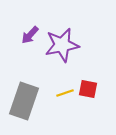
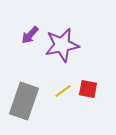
yellow line: moved 2 px left, 2 px up; rotated 18 degrees counterclockwise
